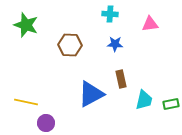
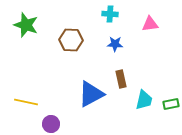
brown hexagon: moved 1 px right, 5 px up
purple circle: moved 5 px right, 1 px down
